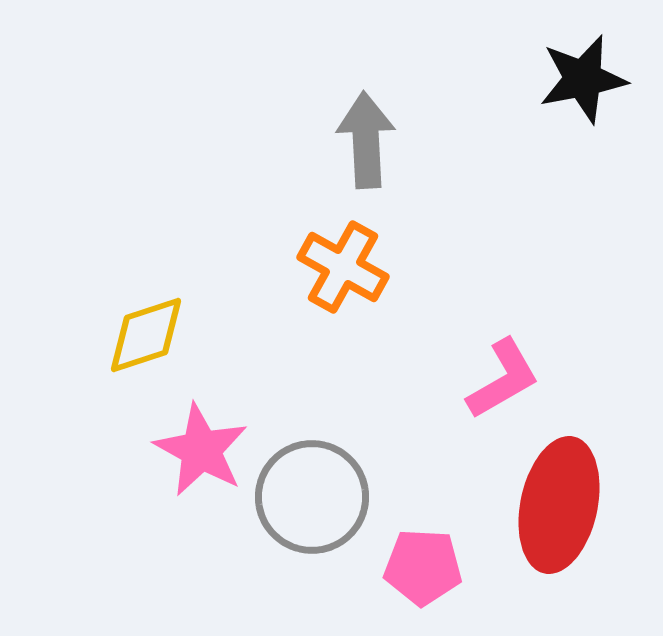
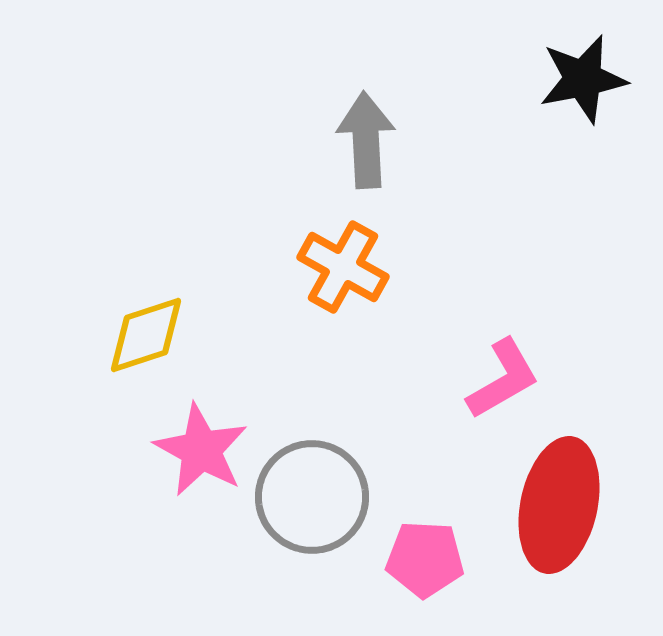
pink pentagon: moved 2 px right, 8 px up
